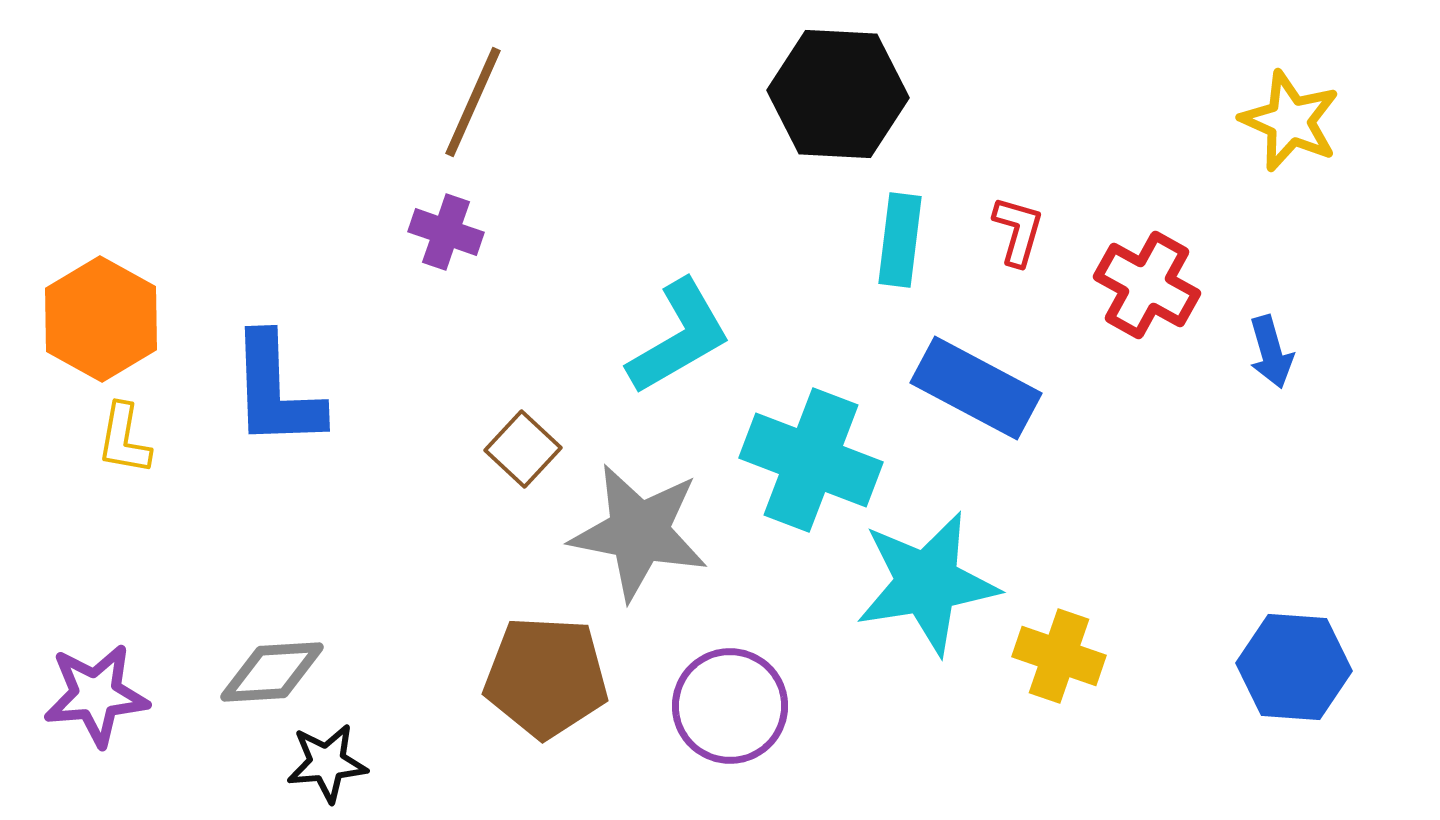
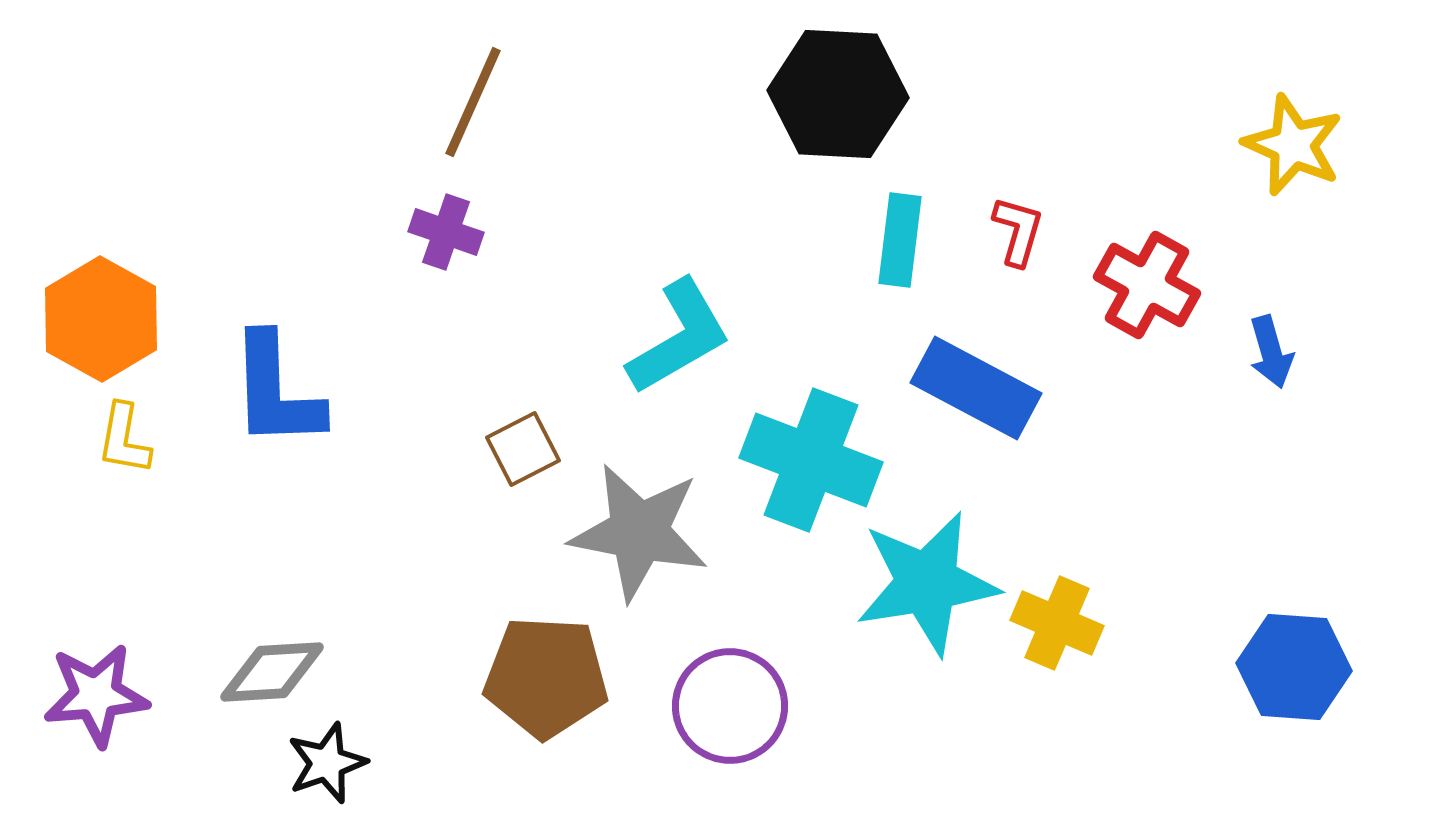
yellow star: moved 3 px right, 24 px down
brown square: rotated 20 degrees clockwise
yellow cross: moved 2 px left, 33 px up; rotated 4 degrees clockwise
black star: rotated 14 degrees counterclockwise
